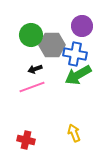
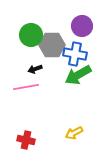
pink line: moved 6 px left; rotated 10 degrees clockwise
yellow arrow: rotated 96 degrees counterclockwise
